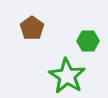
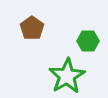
green star: rotated 9 degrees clockwise
